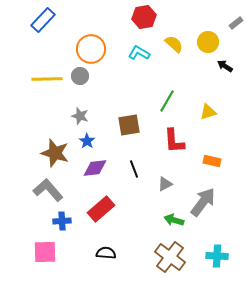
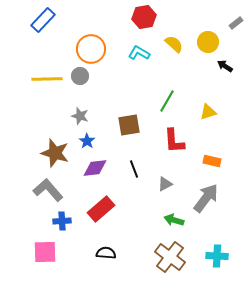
gray arrow: moved 3 px right, 4 px up
